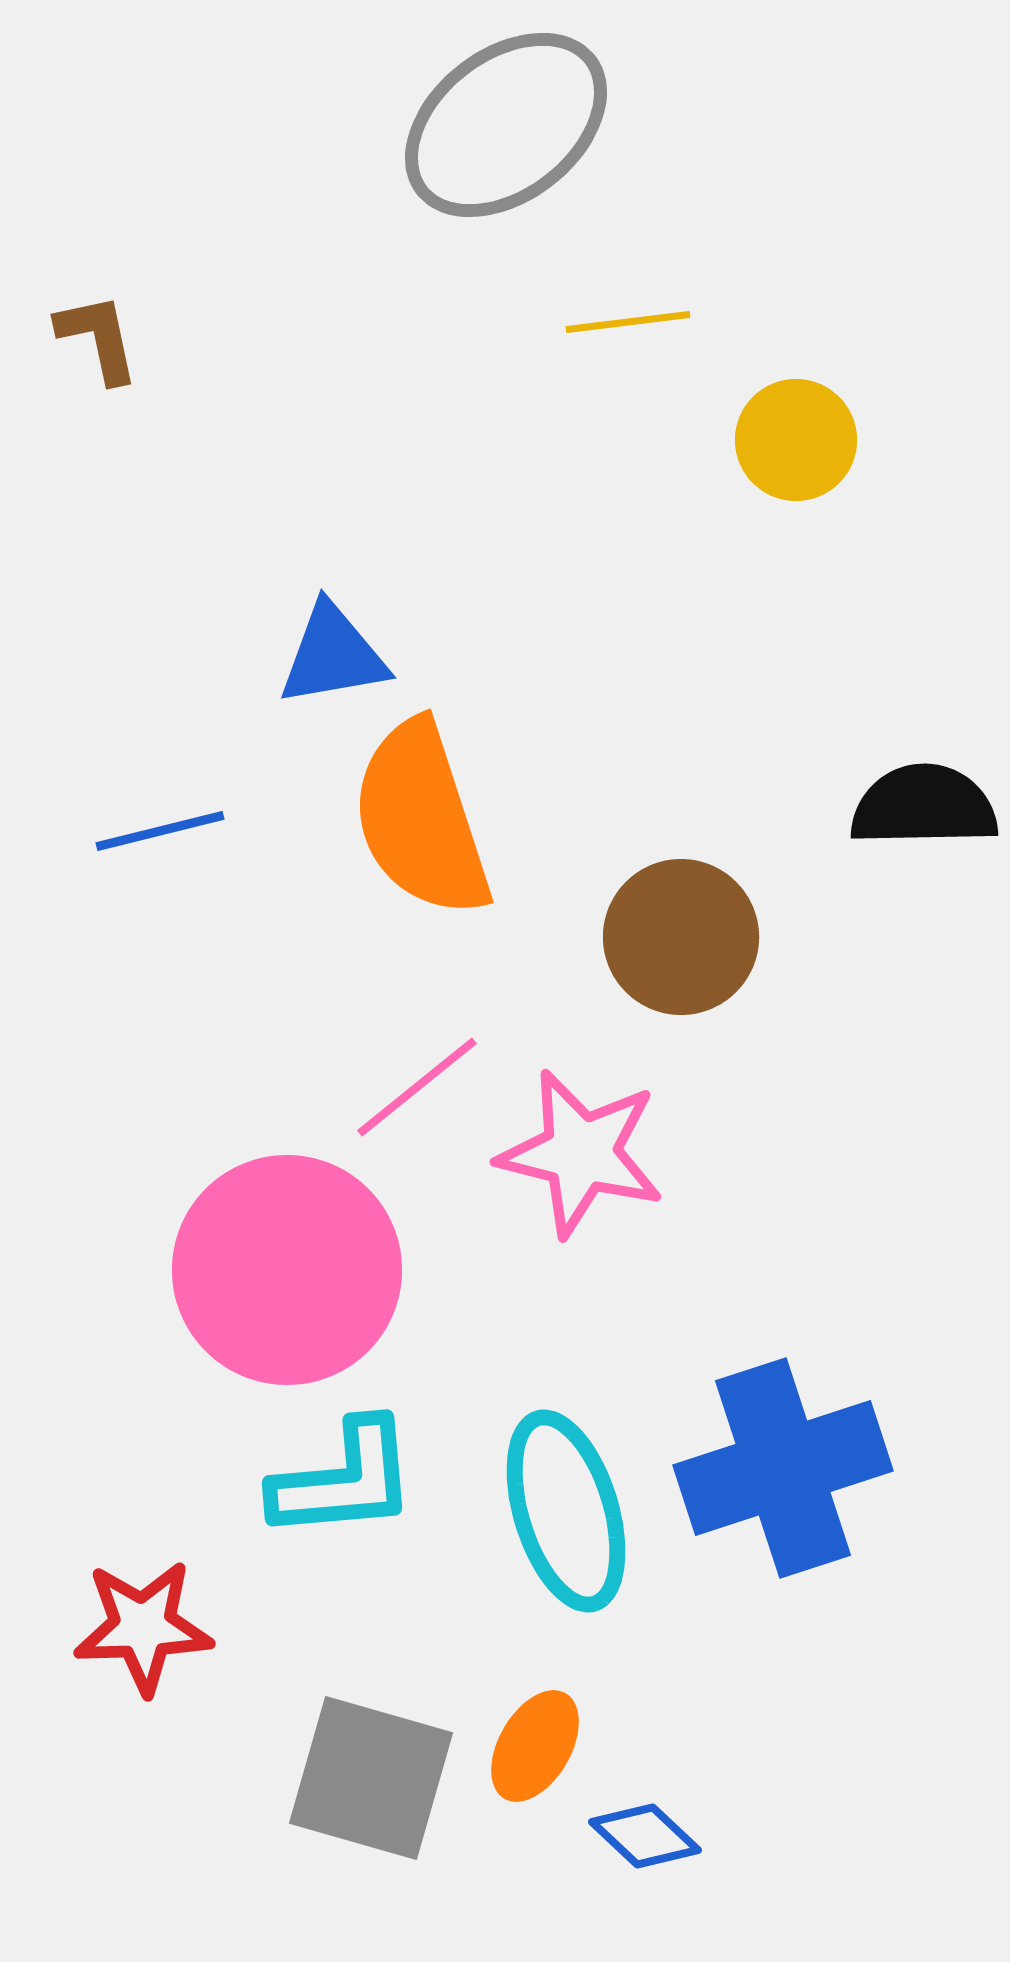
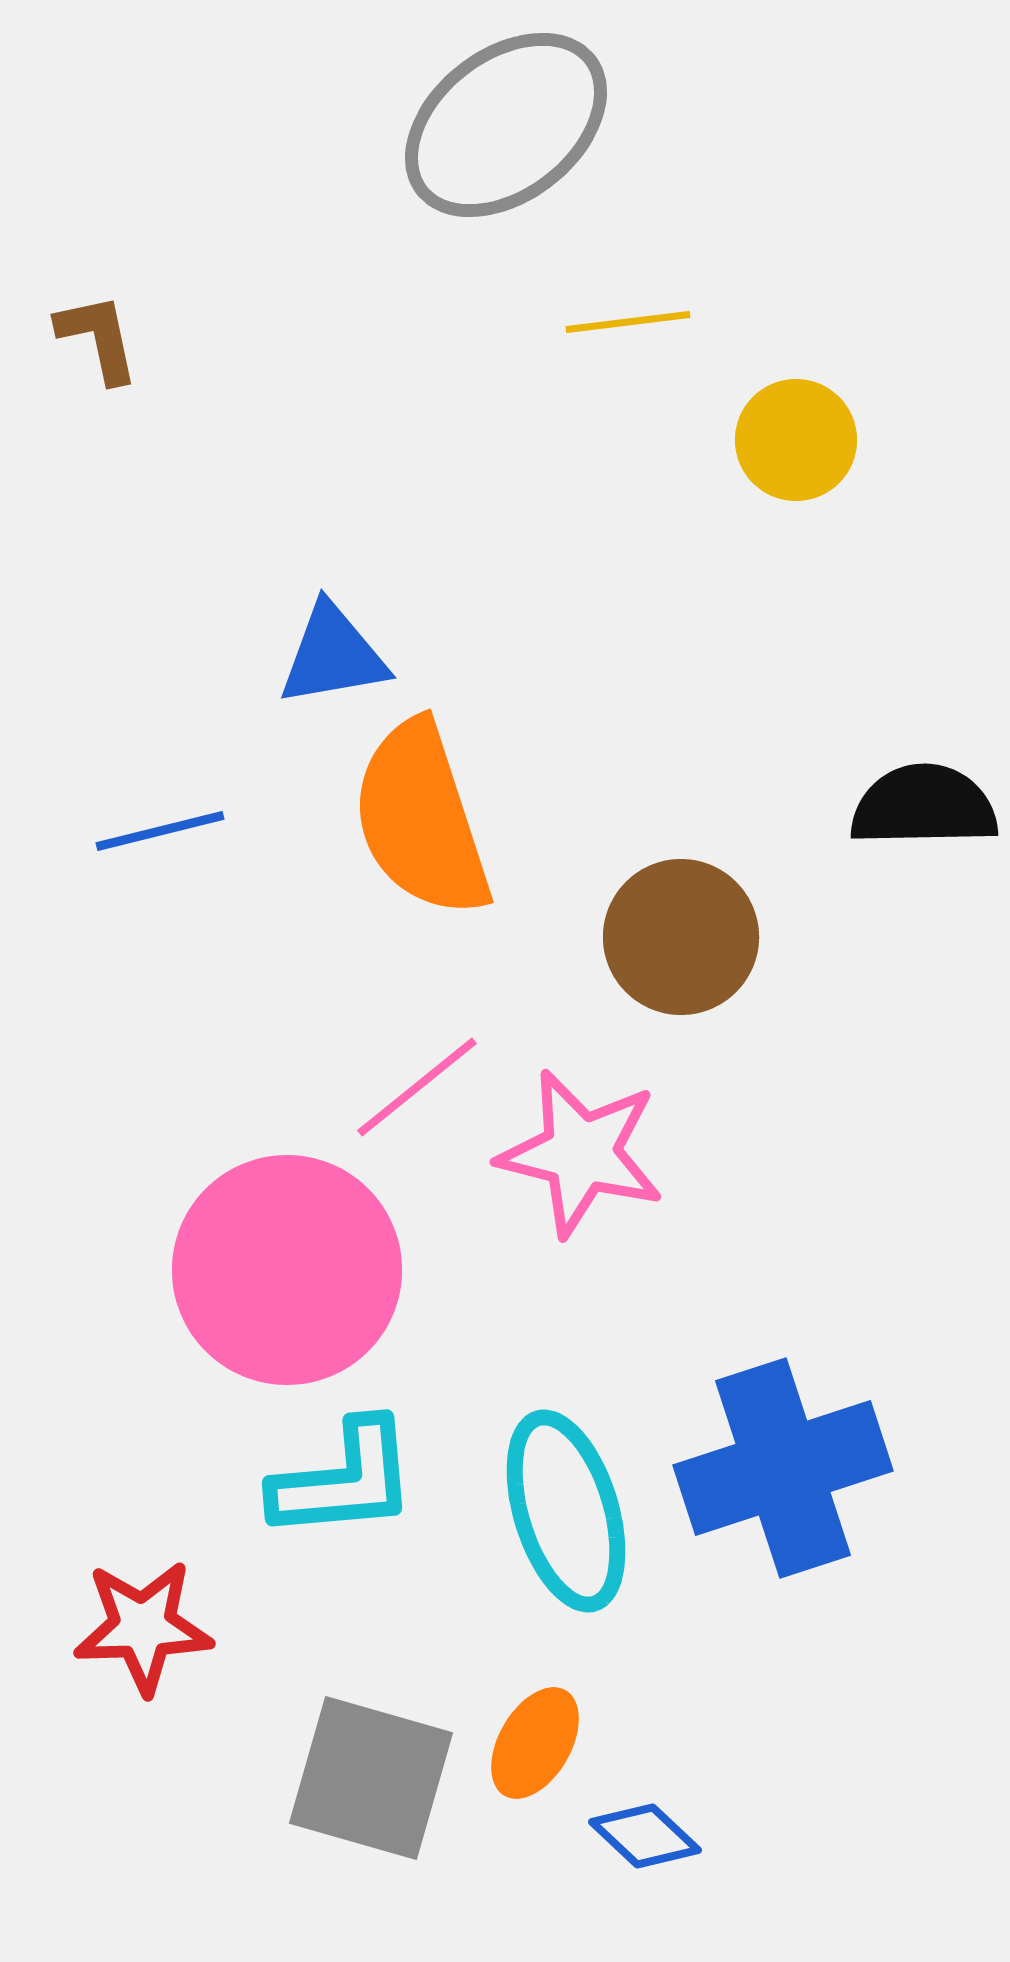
orange ellipse: moved 3 px up
